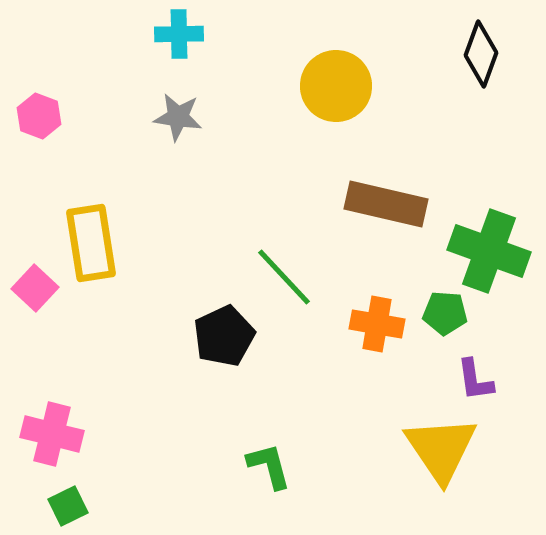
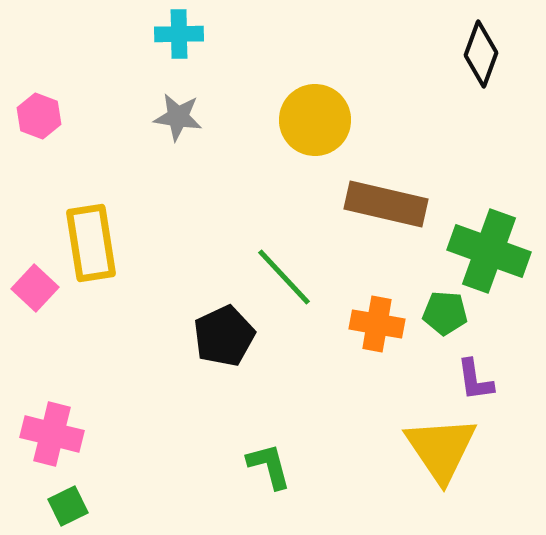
yellow circle: moved 21 px left, 34 px down
